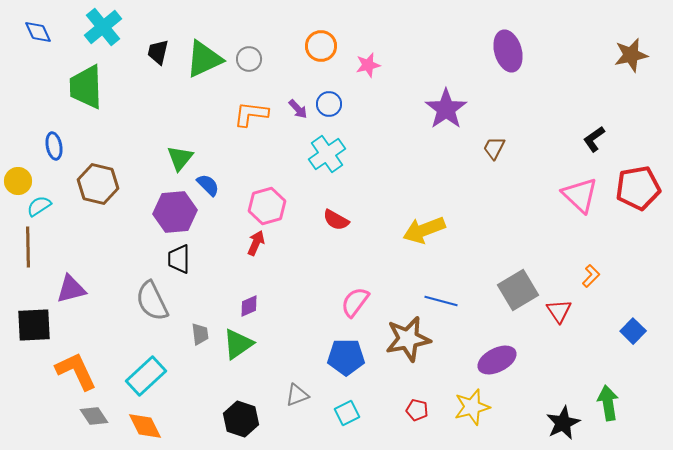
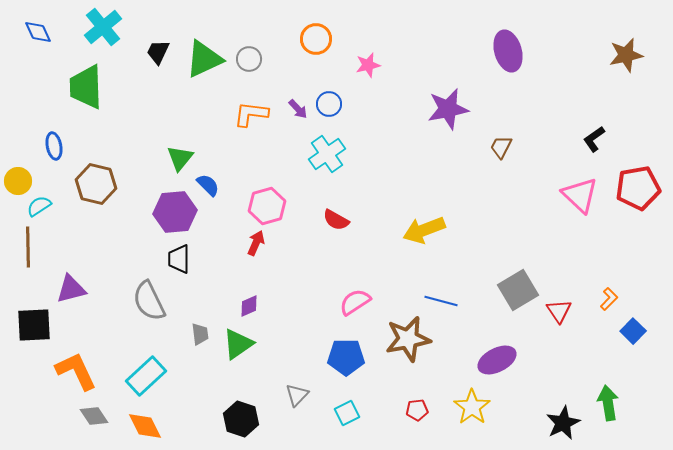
orange circle at (321, 46): moved 5 px left, 7 px up
black trapezoid at (158, 52): rotated 12 degrees clockwise
brown star at (631, 55): moved 5 px left
purple star at (446, 109): moved 2 px right; rotated 24 degrees clockwise
brown trapezoid at (494, 148): moved 7 px right, 1 px up
brown hexagon at (98, 184): moved 2 px left
orange L-shape at (591, 276): moved 18 px right, 23 px down
gray semicircle at (152, 301): moved 3 px left
pink semicircle at (355, 302): rotated 20 degrees clockwise
gray triangle at (297, 395): rotated 25 degrees counterclockwise
yellow star at (472, 407): rotated 21 degrees counterclockwise
red pentagon at (417, 410): rotated 20 degrees counterclockwise
